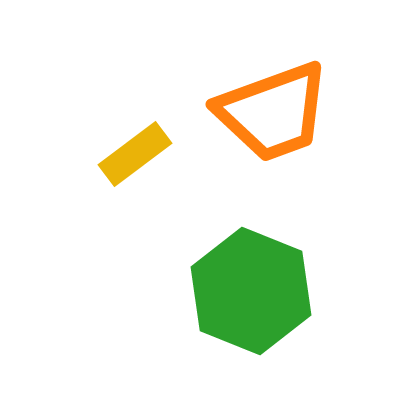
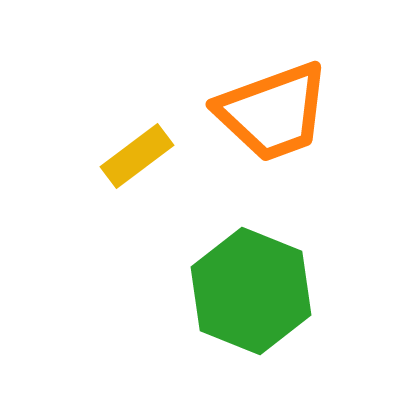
yellow rectangle: moved 2 px right, 2 px down
